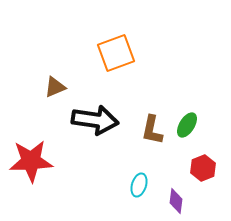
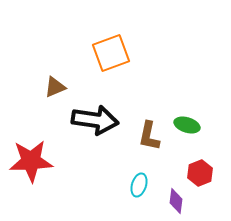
orange square: moved 5 px left
green ellipse: rotated 75 degrees clockwise
brown L-shape: moved 3 px left, 6 px down
red hexagon: moved 3 px left, 5 px down
